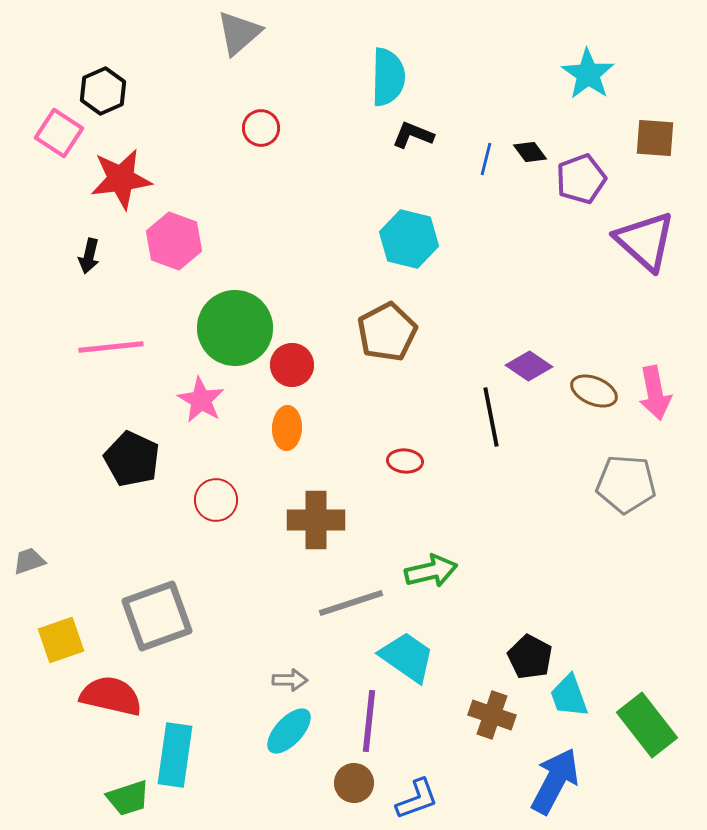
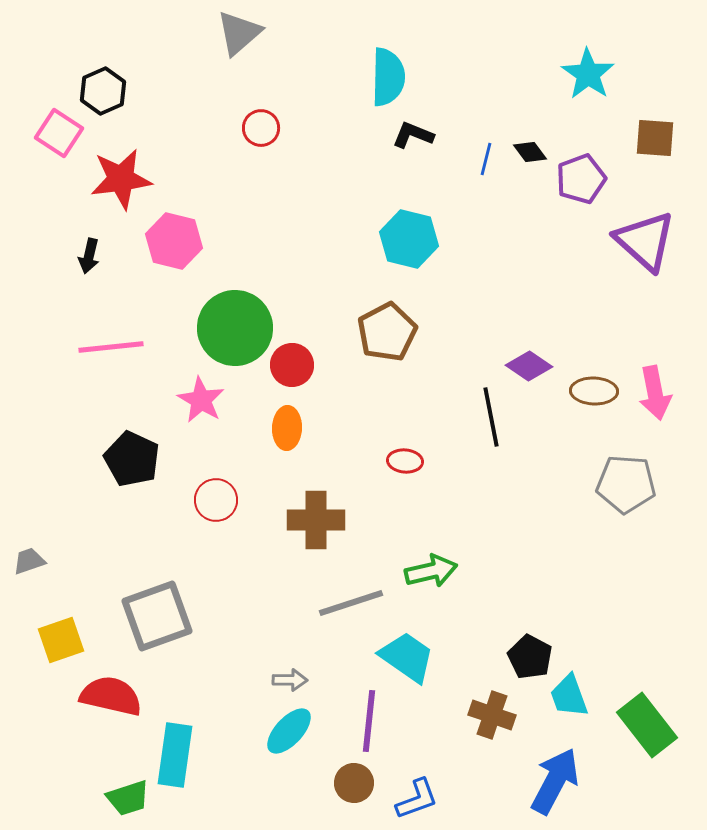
pink hexagon at (174, 241): rotated 6 degrees counterclockwise
brown ellipse at (594, 391): rotated 21 degrees counterclockwise
